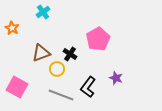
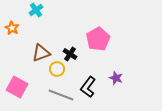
cyan cross: moved 7 px left, 2 px up
